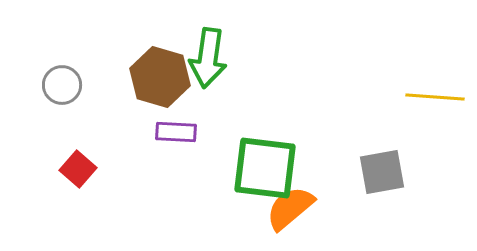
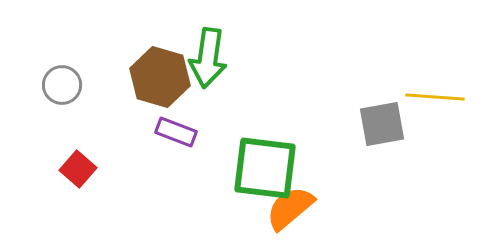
purple rectangle: rotated 18 degrees clockwise
gray square: moved 48 px up
